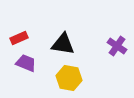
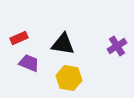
purple cross: rotated 24 degrees clockwise
purple trapezoid: moved 3 px right
